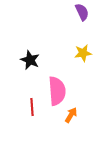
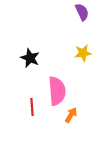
black star: moved 2 px up
